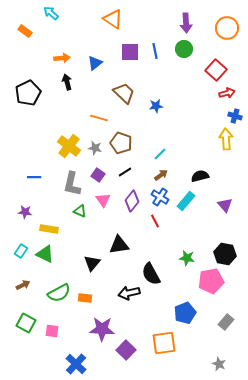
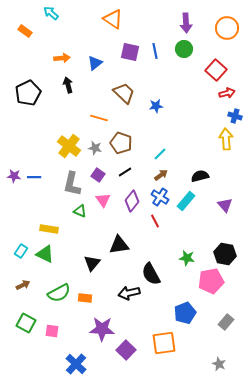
purple square at (130, 52): rotated 12 degrees clockwise
black arrow at (67, 82): moved 1 px right, 3 px down
purple star at (25, 212): moved 11 px left, 36 px up
